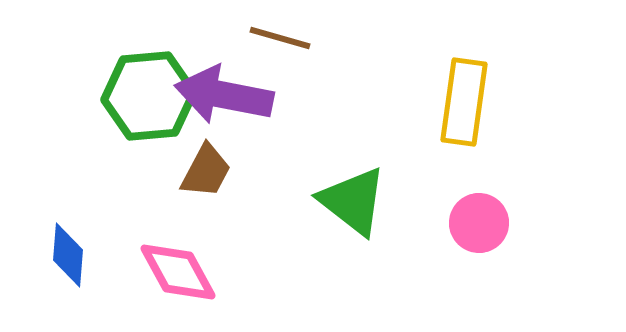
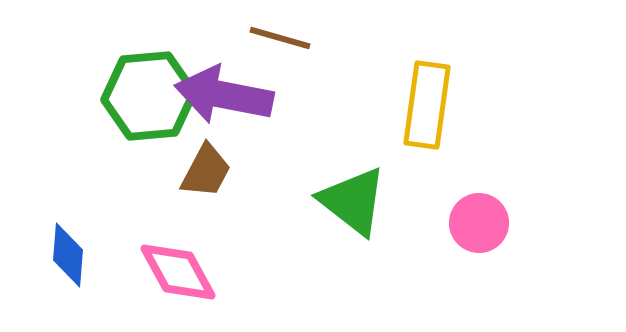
yellow rectangle: moved 37 px left, 3 px down
